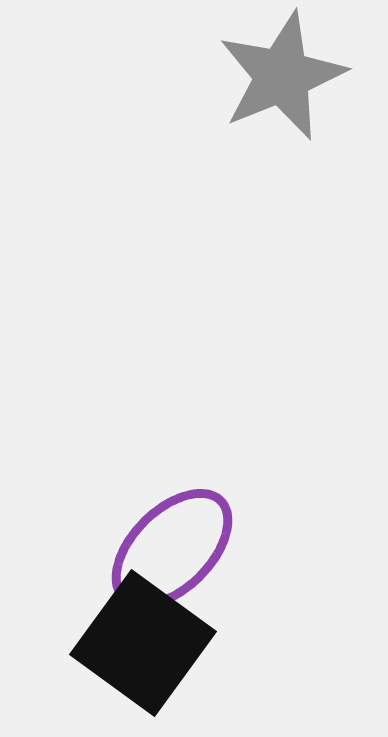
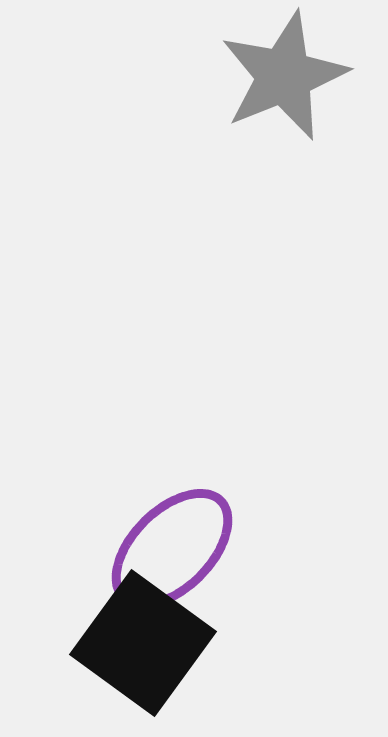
gray star: moved 2 px right
